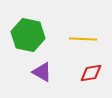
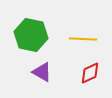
green hexagon: moved 3 px right
red diamond: moved 1 px left; rotated 15 degrees counterclockwise
